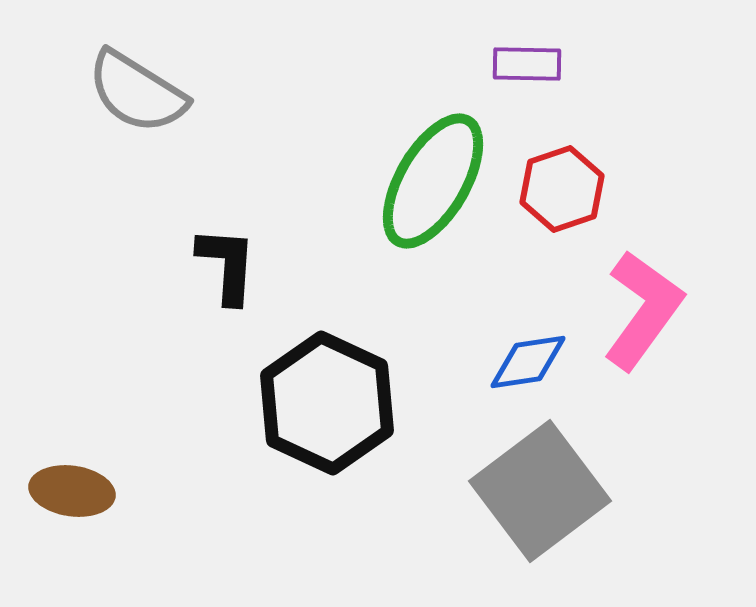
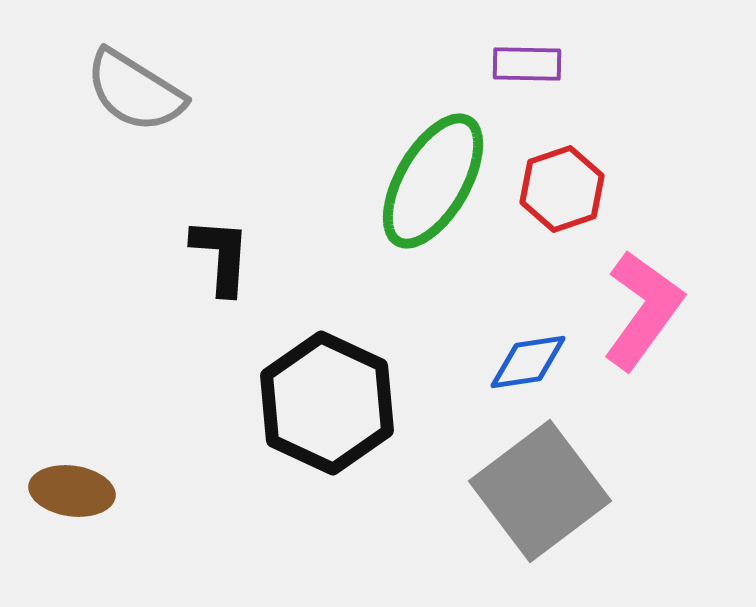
gray semicircle: moved 2 px left, 1 px up
black L-shape: moved 6 px left, 9 px up
